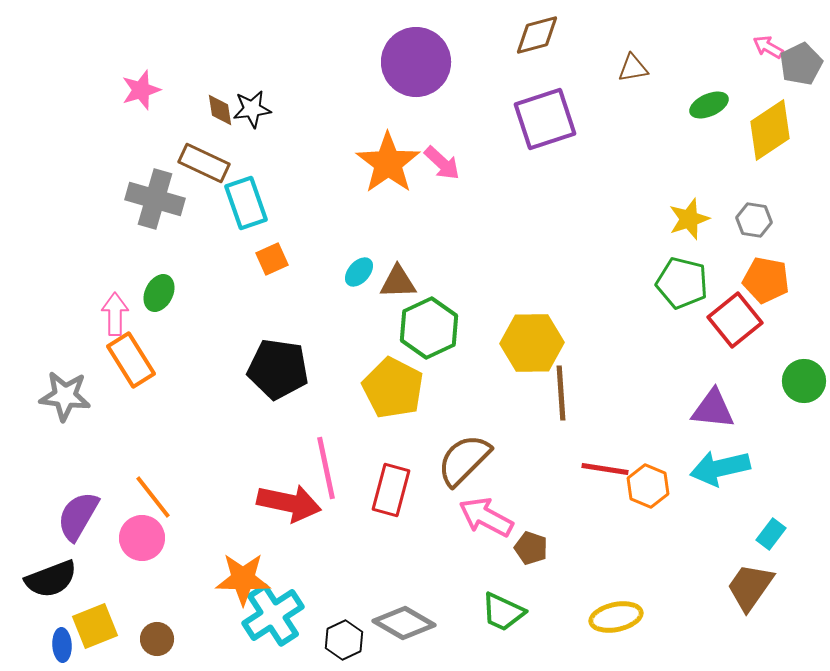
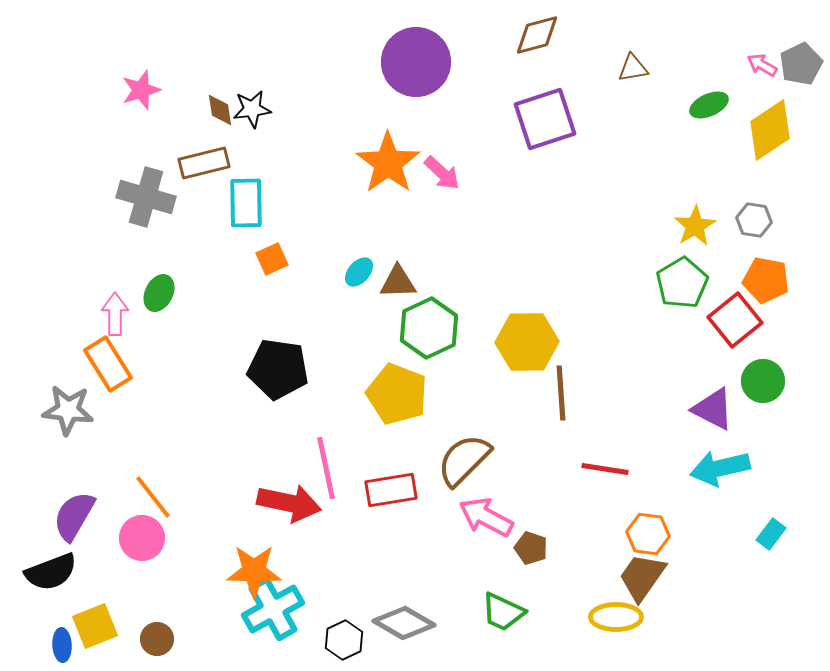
pink arrow at (768, 47): moved 6 px left, 18 px down
brown rectangle at (204, 163): rotated 39 degrees counterclockwise
pink arrow at (442, 163): moved 10 px down
gray cross at (155, 199): moved 9 px left, 2 px up
cyan rectangle at (246, 203): rotated 18 degrees clockwise
yellow star at (689, 219): moved 6 px right, 7 px down; rotated 12 degrees counterclockwise
green pentagon at (682, 283): rotated 27 degrees clockwise
yellow hexagon at (532, 343): moved 5 px left, 1 px up
orange rectangle at (131, 360): moved 23 px left, 4 px down
green circle at (804, 381): moved 41 px left
yellow pentagon at (393, 388): moved 4 px right, 6 px down; rotated 6 degrees counterclockwise
gray star at (65, 396): moved 3 px right, 14 px down
purple triangle at (713, 409): rotated 21 degrees clockwise
orange hexagon at (648, 486): moved 48 px down; rotated 15 degrees counterclockwise
red rectangle at (391, 490): rotated 66 degrees clockwise
purple semicircle at (78, 516): moved 4 px left
black semicircle at (51, 579): moved 7 px up
orange star at (243, 579): moved 11 px right, 8 px up
brown trapezoid at (750, 587): moved 108 px left, 10 px up
cyan cross at (273, 615): moved 6 px up; rotated 4 degrees clockwise
yellow ellipse at (616, 617): rotated 12 degrees clockwise
